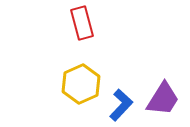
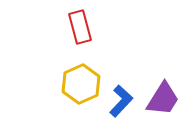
red rectangle: moved 2 px left, 4 px down
blue L-shape: moved 4 px up
